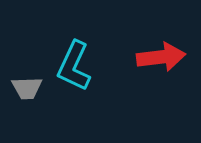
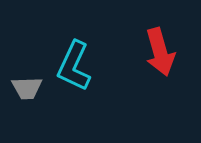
red arrow: moved 1 px left, 5 px up; rotated 81 degrees clockwise
